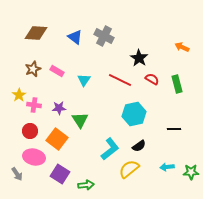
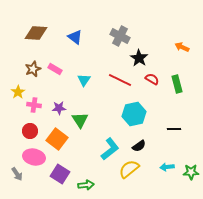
gray cross: moved 16 px right
pink rectangle: moved 2 px left, 2 px up
yellow star: moved 1 px left, 3 px up
